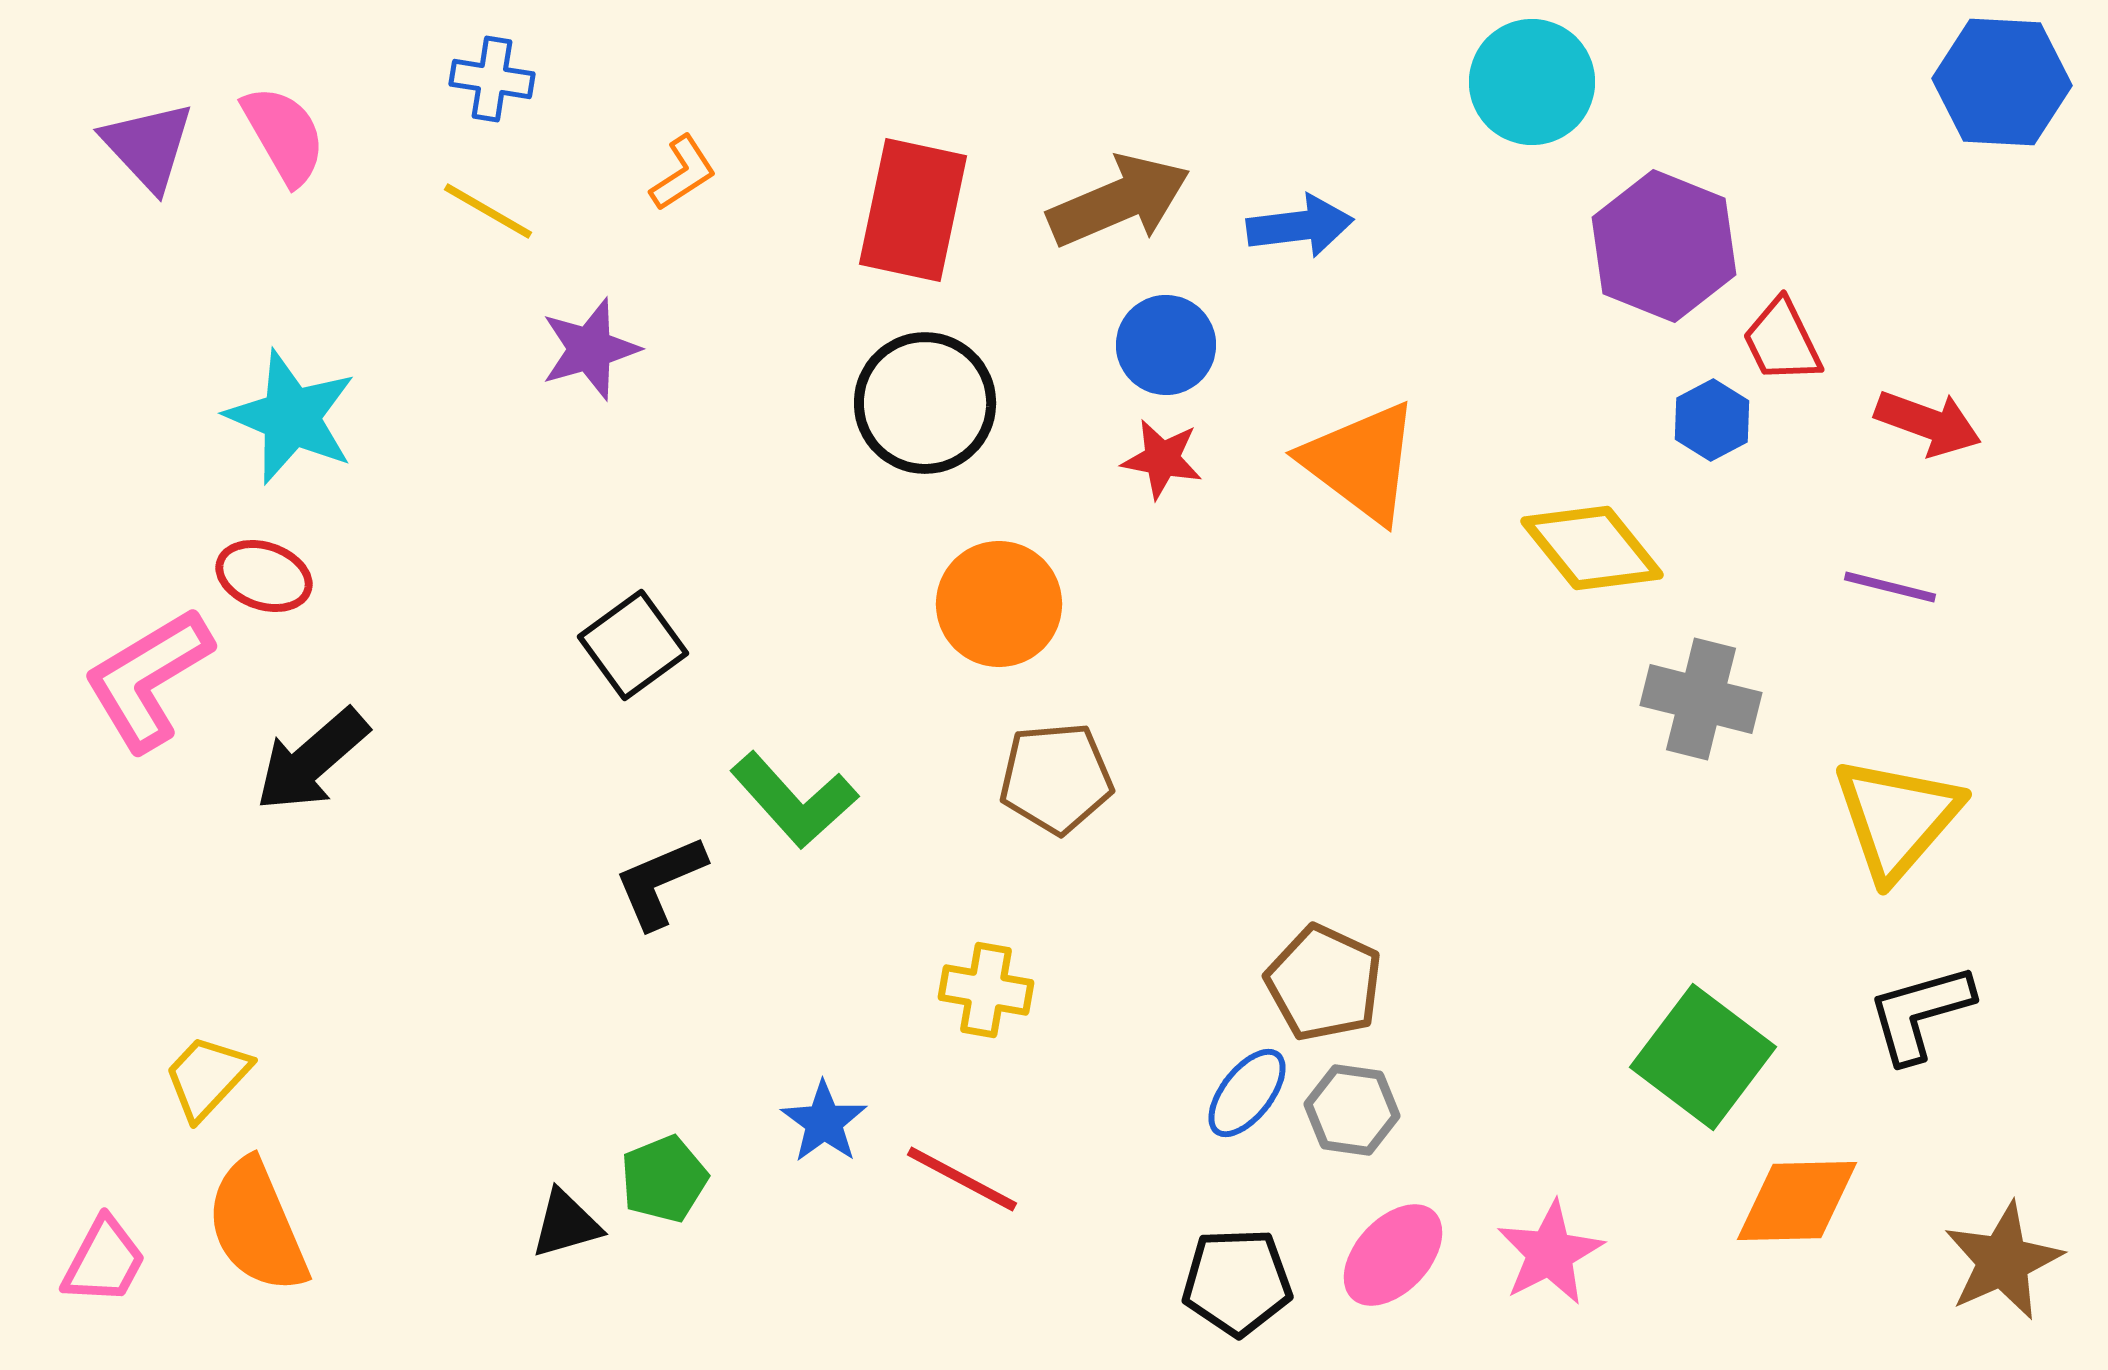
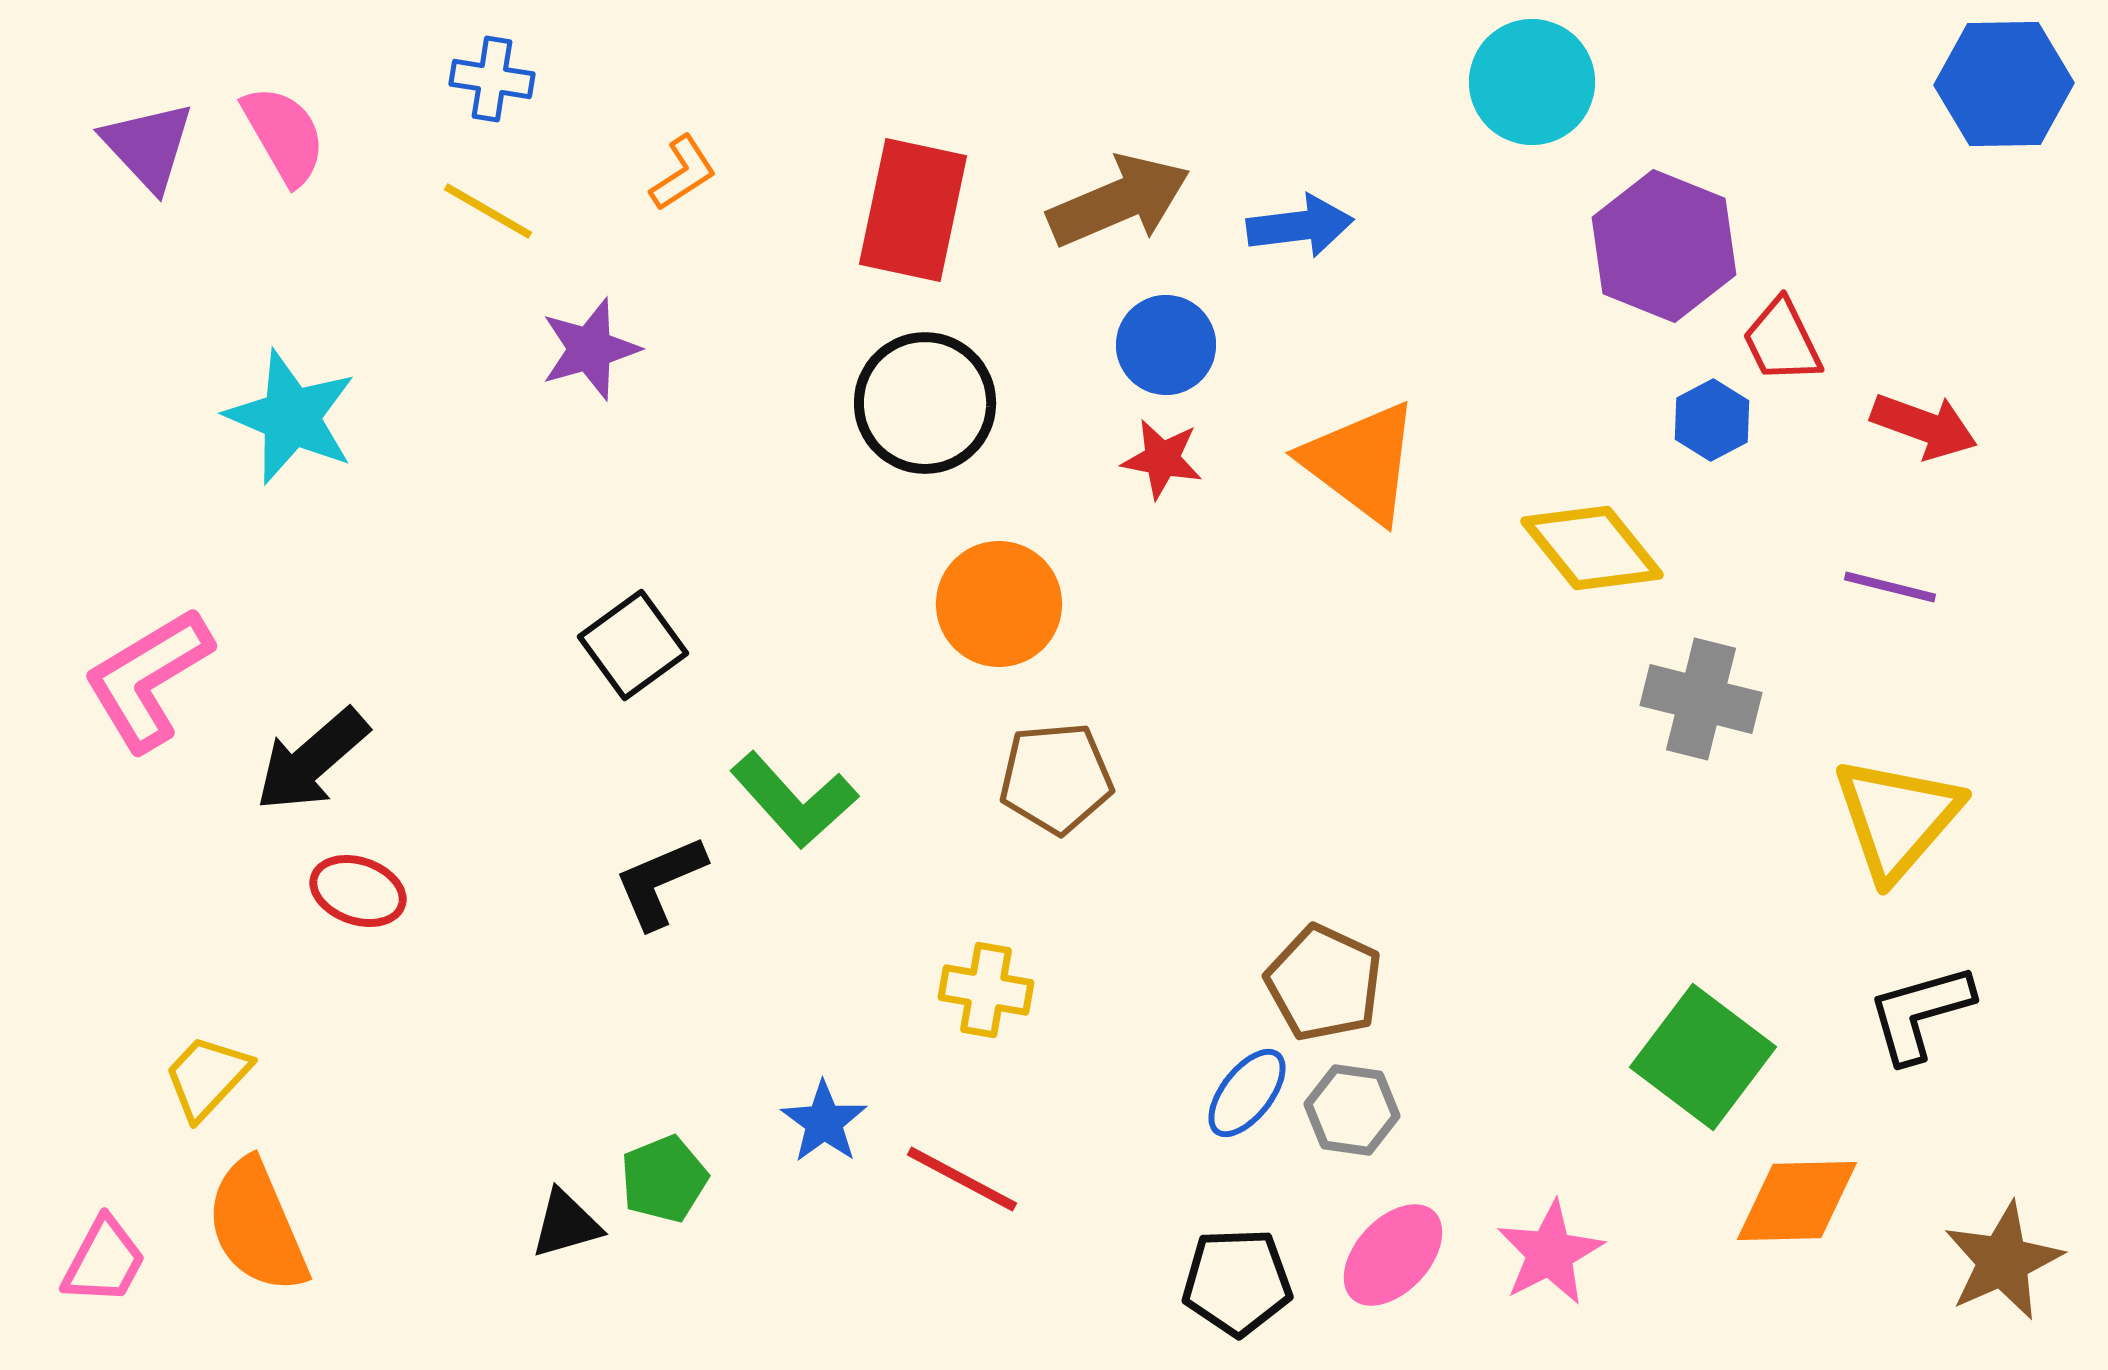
blue hexagon at (2002, 82): moved 2 px right, 2 px down; rotated 4 degrees counterclockwise
red arrow at (1928, 423): moved 4 px left, 3 px down
red ellipse at (264, 576): moved 94 px right, 315 px down
